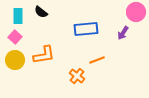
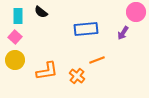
orange L-shape: moved 3 px right, 16 px down
